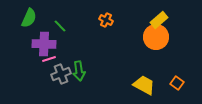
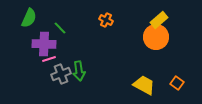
green line: moved 2 px down
